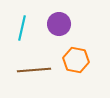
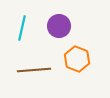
purple circle: moved 2 px down
orange hexagon: moved 1 px right, 1 px up; rotated 10 degrees clockwise
